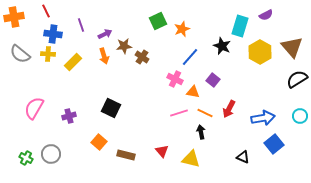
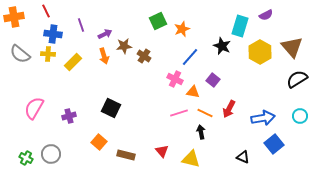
brown cross: moved 2 px right, 1 px up
